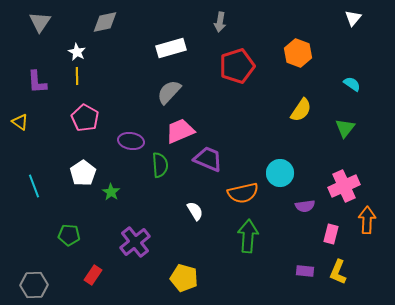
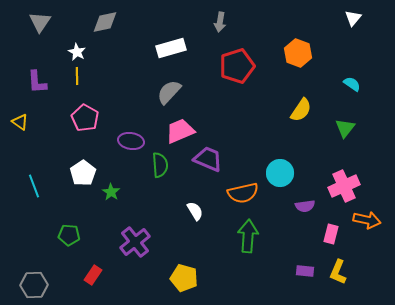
orange arrow: rotated 100 degrees clockwise
